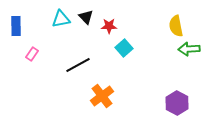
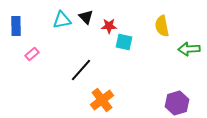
cyan triangle: moved 1 px right, 1 px down
yellow semicircle: moved 14 px left
cyan square: moved 6 px up; rotated 36 degrees counterclockwise
pink rectangle: rotated 16 degrees clockwise
black line: moved 3 px right, 5 px down; rotated 20 degrees counterclockwise
orange cross: moved 4 px down
purple hexagon: rotated 15 degrees clockwise
